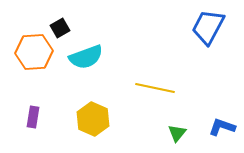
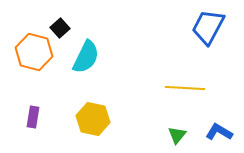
black square: rotated 12 degrees counterclockwise
orange hexagon: rotated 18 degrees clockwise
cyan semicircle: rotated 44 degrees counterclockwise
yellow line: moved 30 px right; rotated 9 degrees counterclockwise
yellow hexagon: rotated 12 degrees counterclockwise
blue L-shape: moved 3 px left, 5 px down; rotated 12 degrees clockwise
green triangle: moved 2 px down
